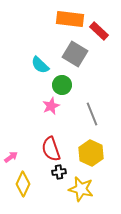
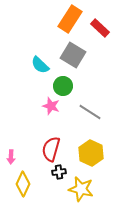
orange rectangle: rotated 64 degrees counterclockwise
red rectangle: moved 1 px right, 3 px up
gray square: moved 2 px left, 1 px down
green circle: moved 1 px right, 1 px down
pink star: rotated 30 degrees counterclockwise
gray line: moved 2 px left, 2 px up; rotated 35 degrees counterclockwise
red semicircle: rotated 35 degrees clockwise
pink arrow: rotated 128 degrees clockwise
